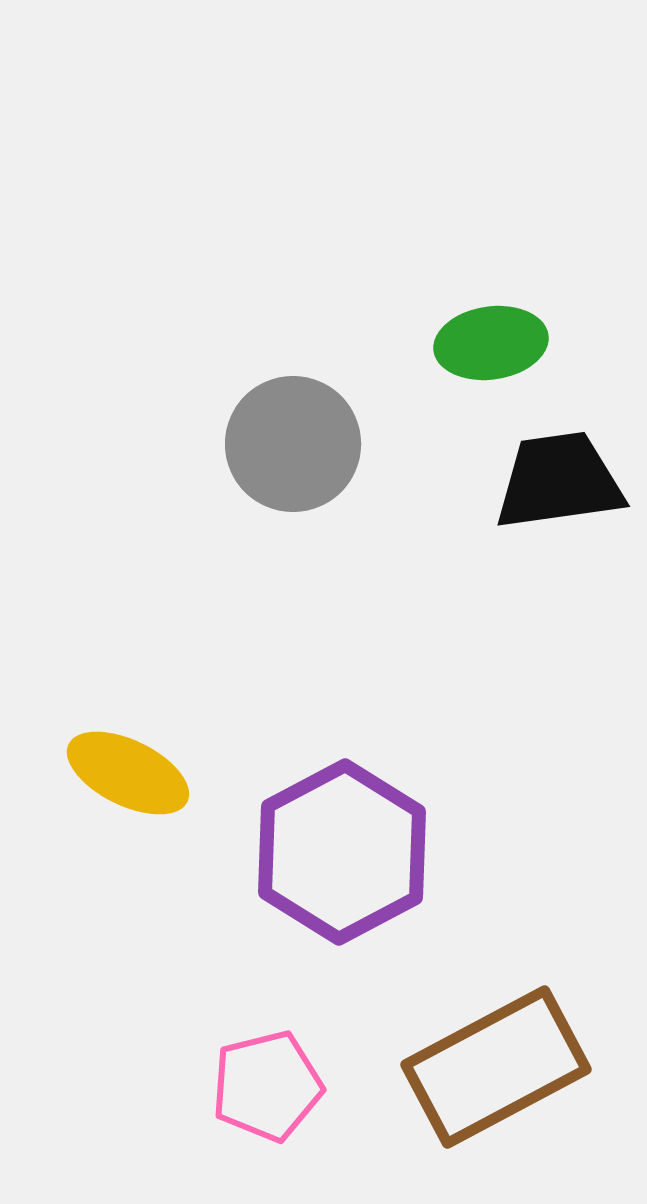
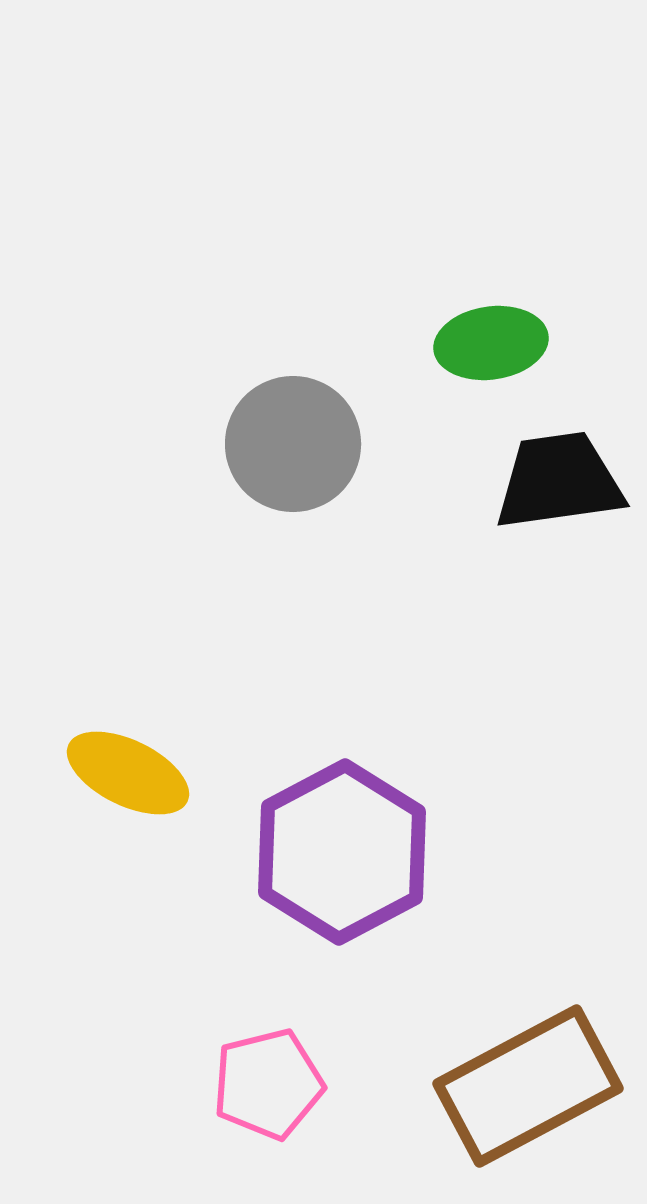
brown rectangle: moved 32 px right, 19 px down
pink pentagon: moved 1 px right, 2 px up
